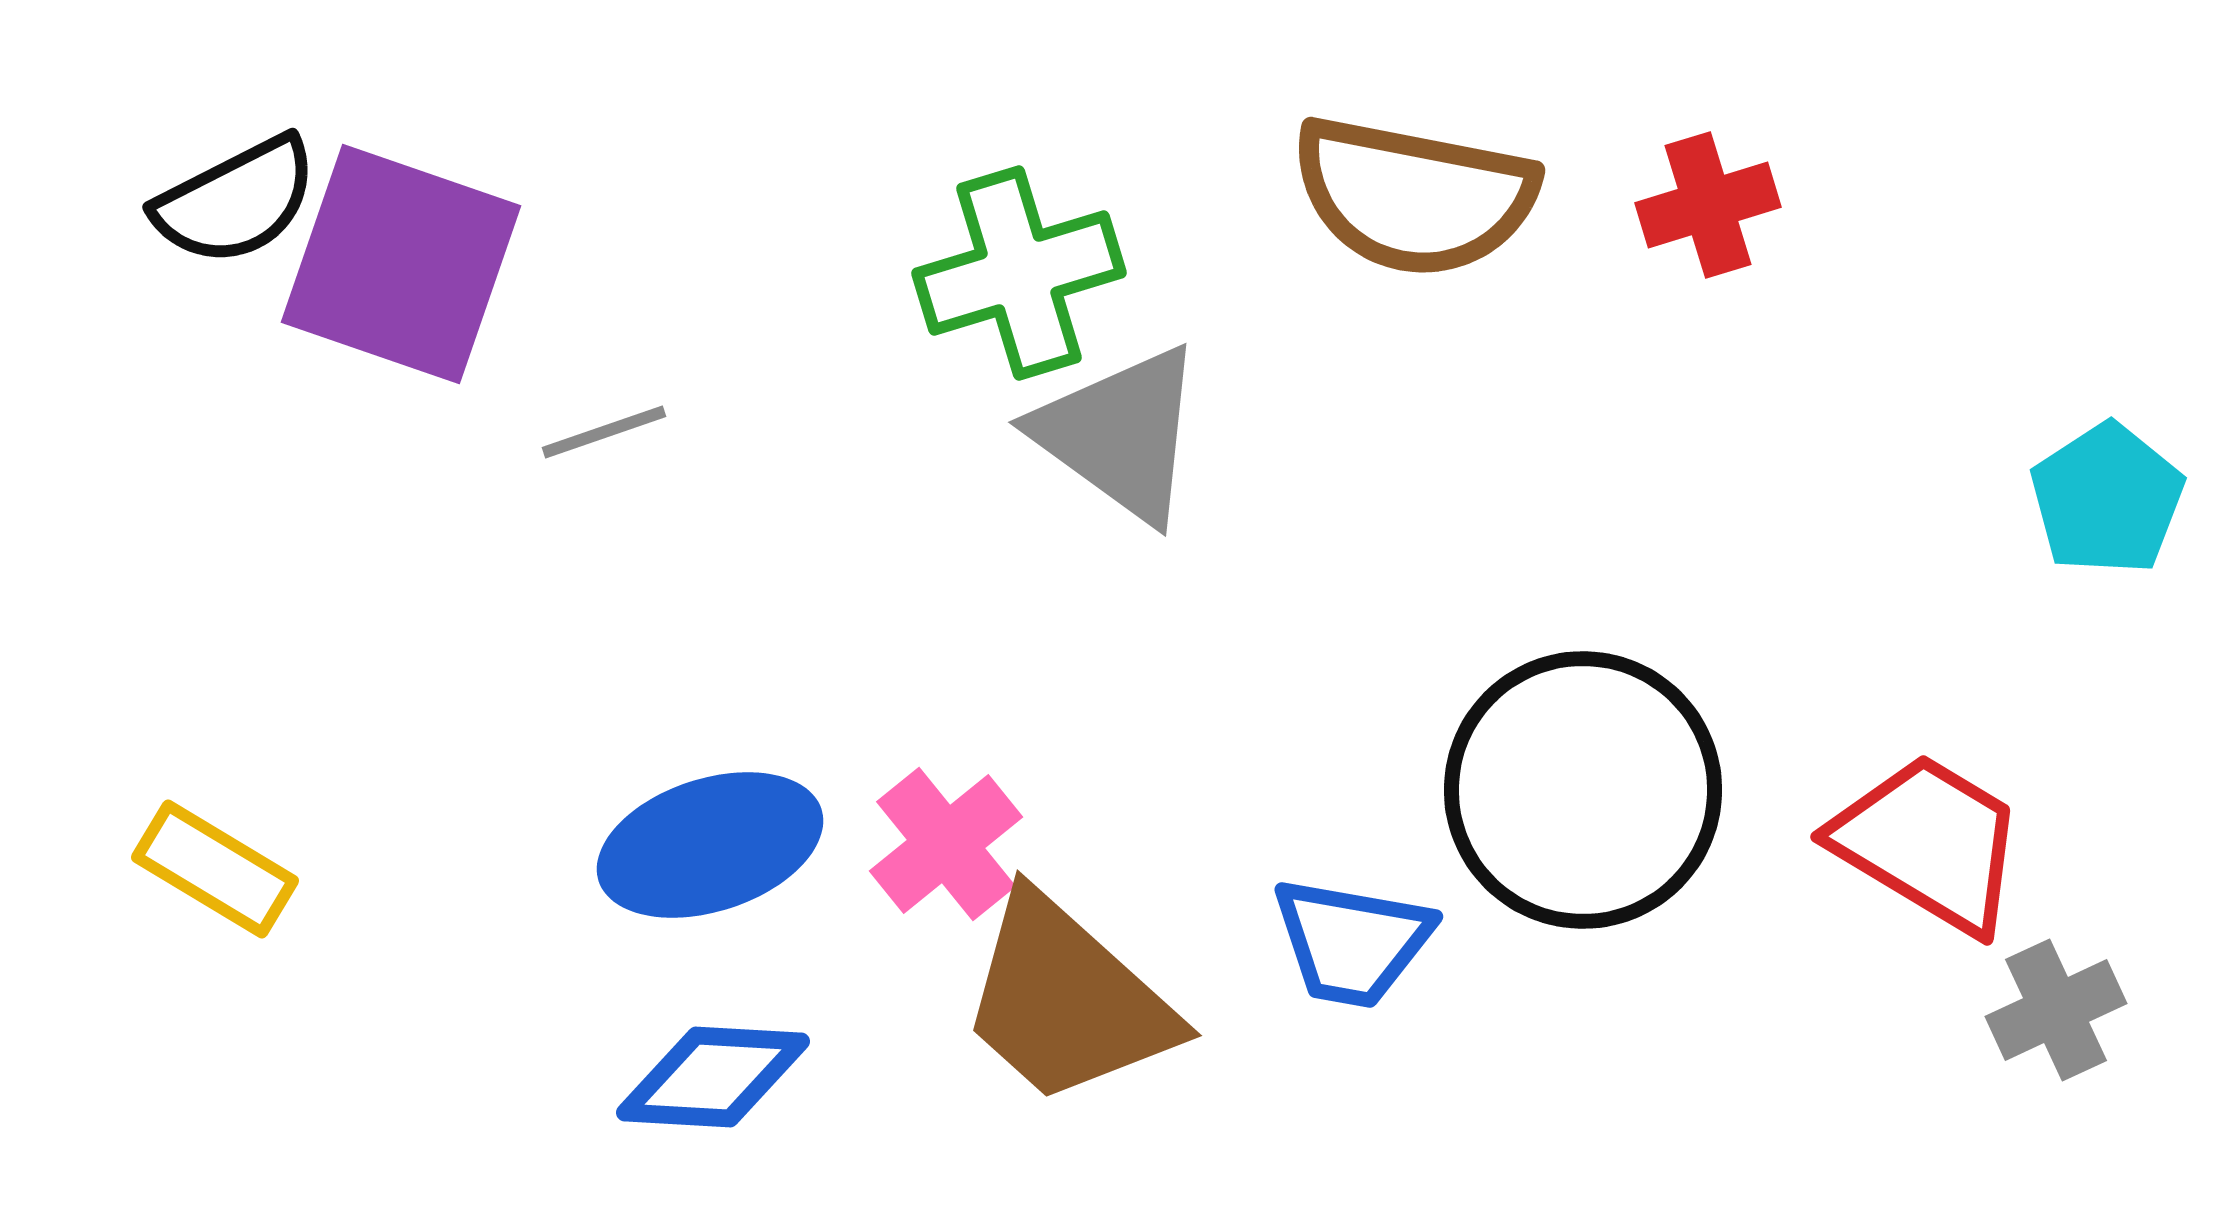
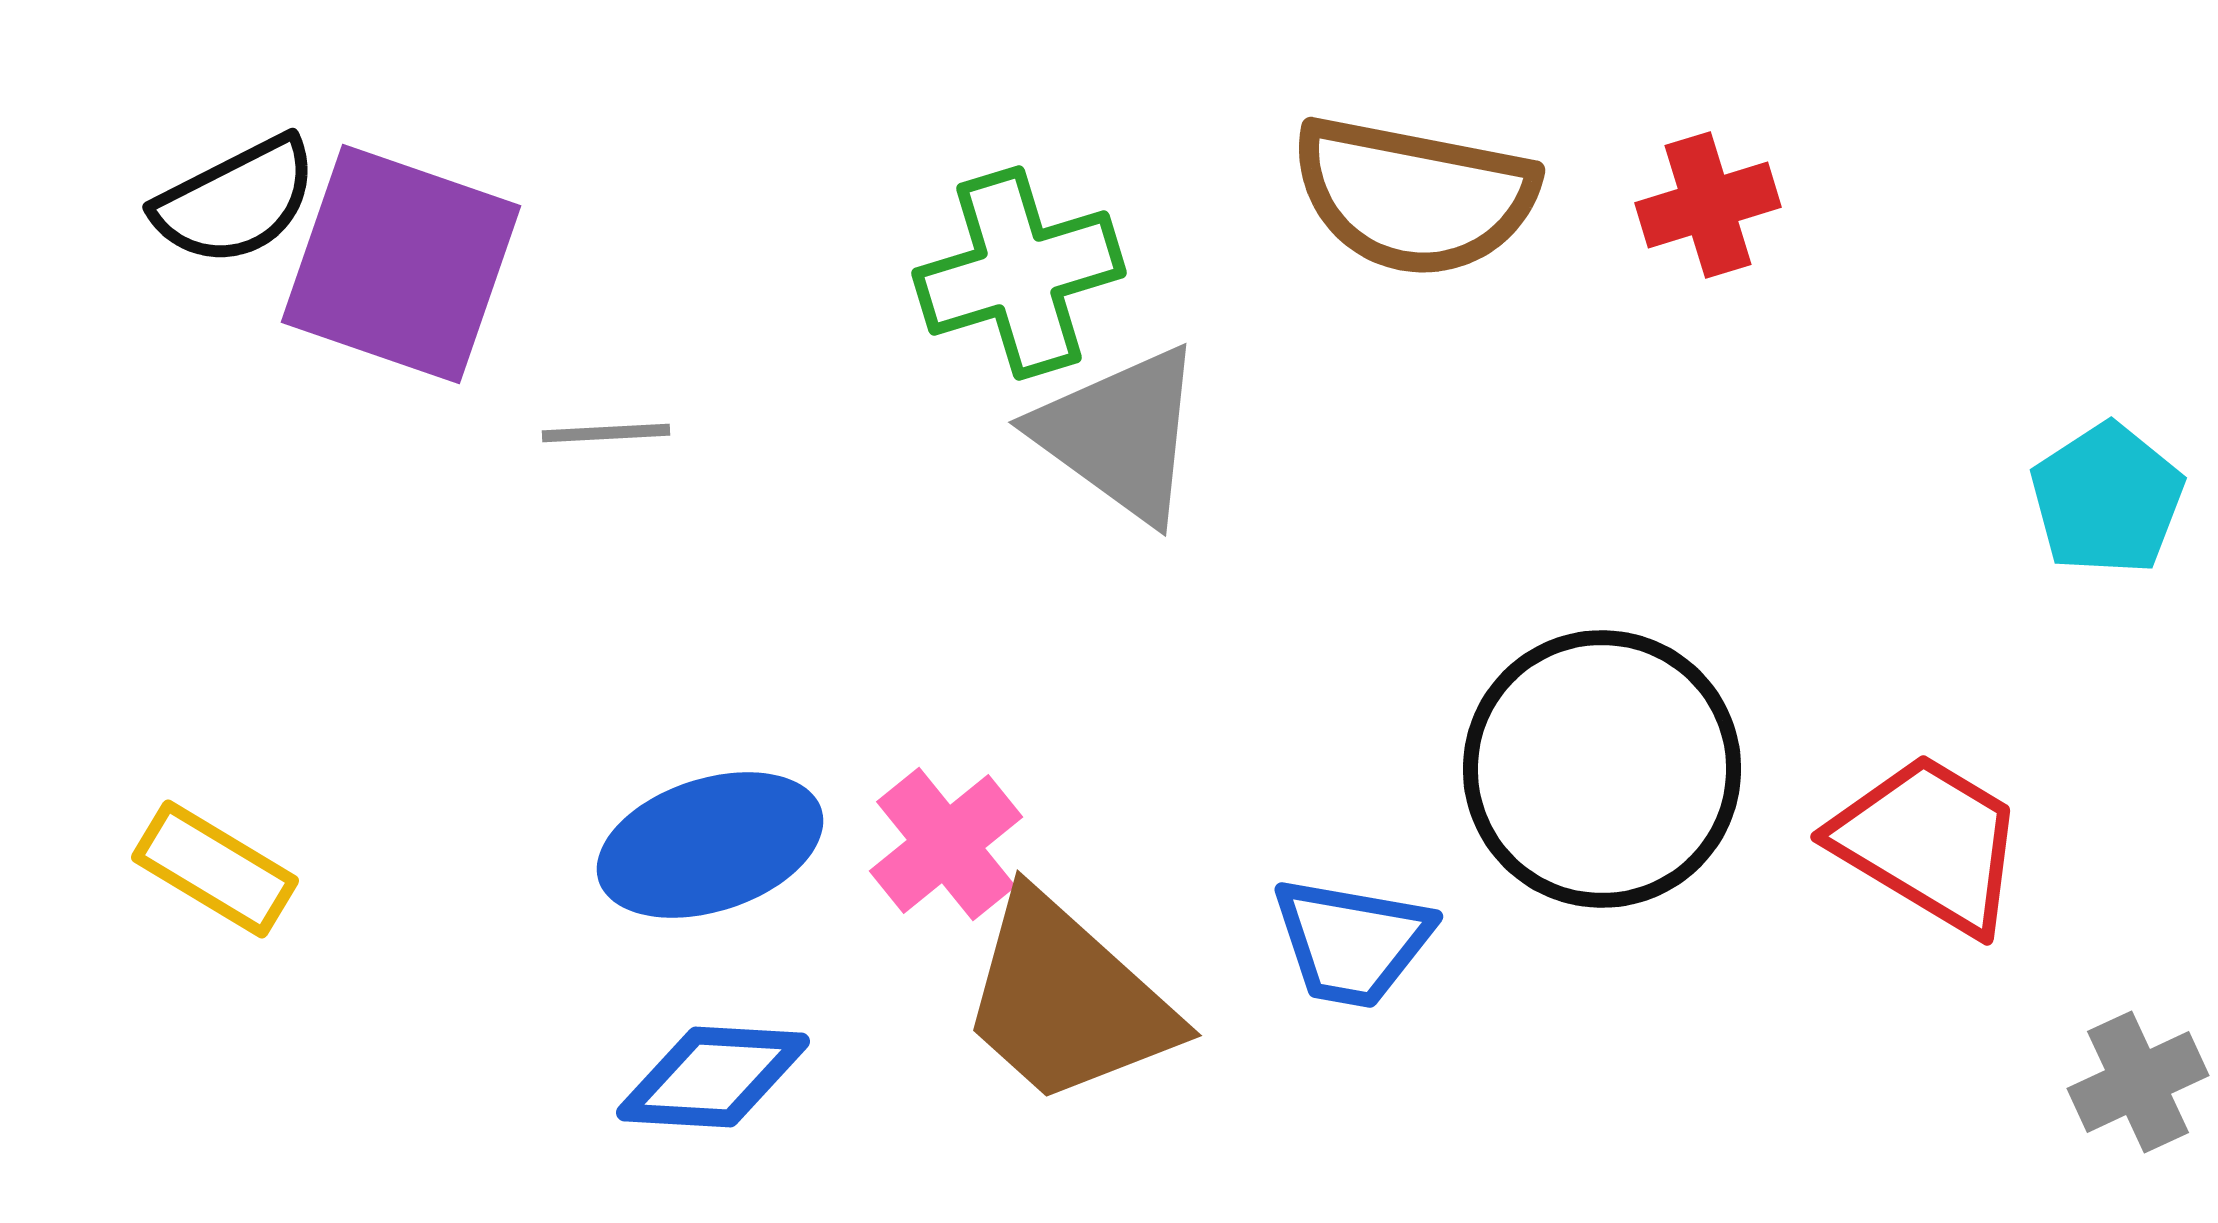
gray line: moved 2 px right, 1 px down; rotated 16 degrees clockwise
black circle: moved 19 px right, 21 px up
gray cross: moved 82 px right, 72 px down
